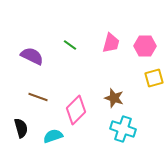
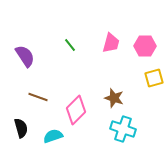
green line: rotated 16 degrees clockwise
purple semicircle: moved 7 px left; rotated 30 degrees clockwise
